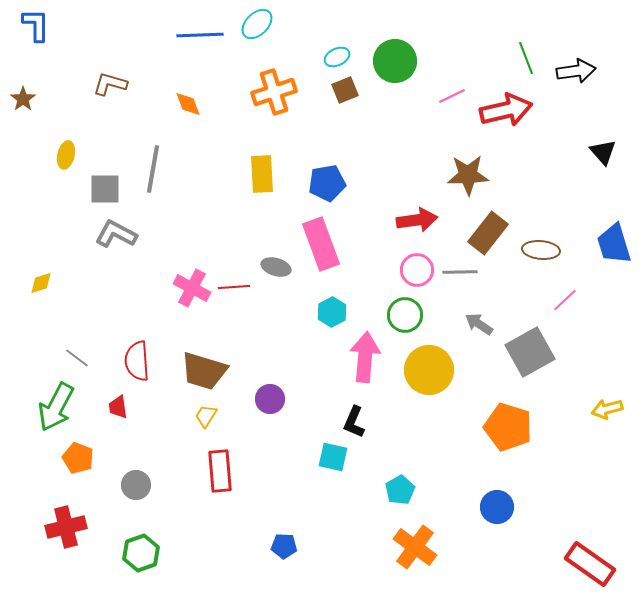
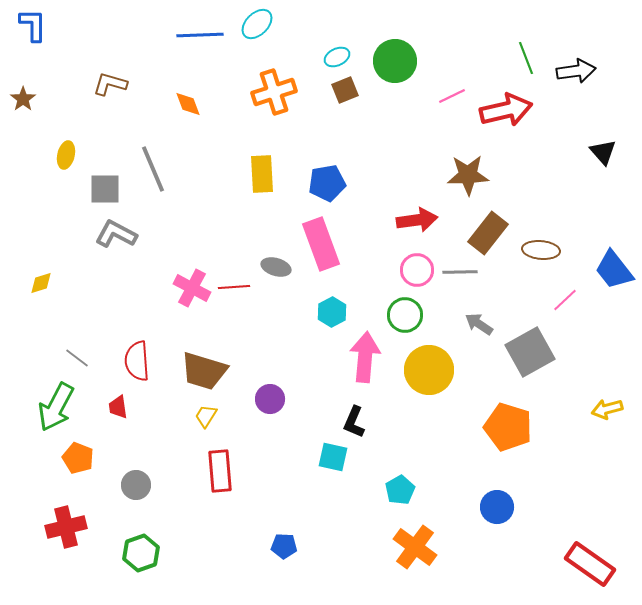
blue L-shape at (36, 25): moved 3 px left
gray line at (153, 169): rotated 33 degrees counterclockwise
blue trapezoid at (614, 244): moved 26 px down; rotated 21 degrees counterclockwise
